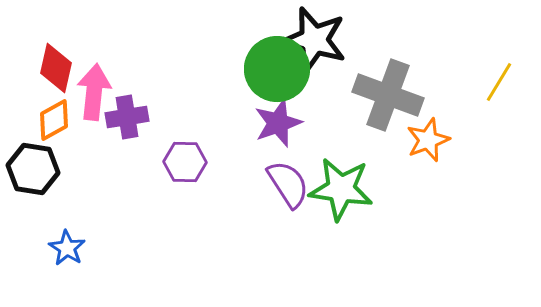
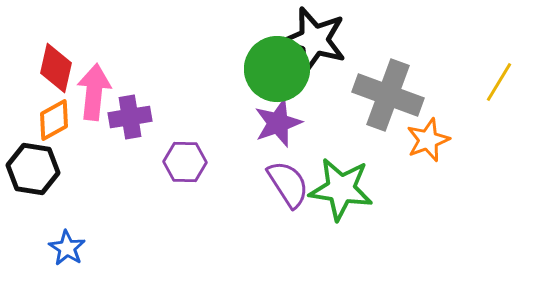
purple cross: moved 3 px right
